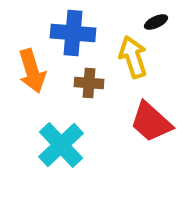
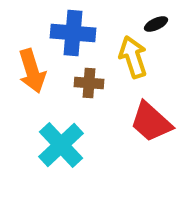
black ellipse: moved 2 px down
